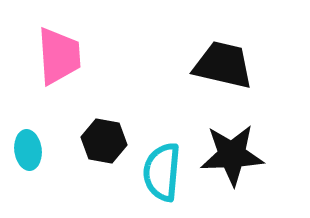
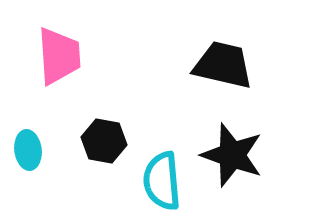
black star: rotated 22 degrees clockwise
cyan semicircle: moved 9 px down; rotated 10 degrees counterclockwise
